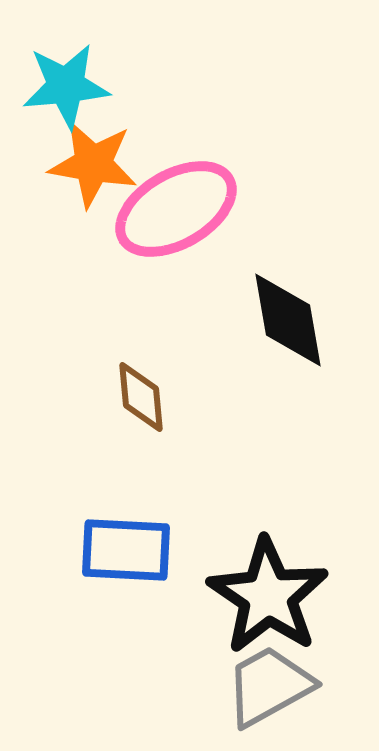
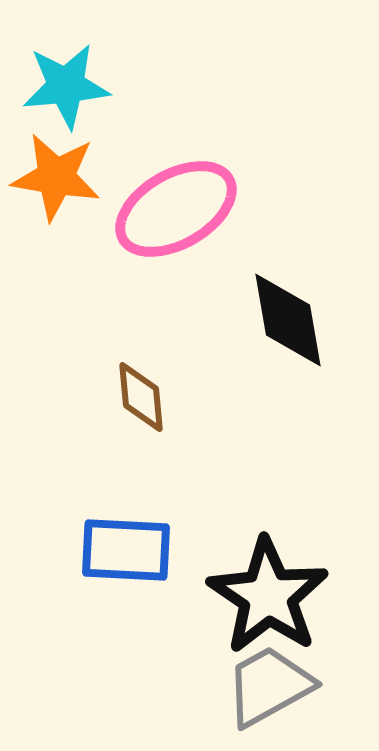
orange star: moved 37 px left, 13 px down
